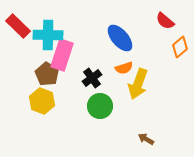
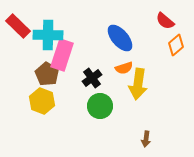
orange diamond: moved 4 px left, 2 px up
yellow arrow: rotated 12 degrees counterclockwise
brown arrow: rotated 112 degrees counterclockwise
